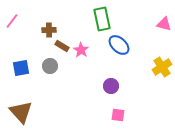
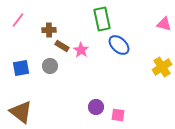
pink line: moved 6 px right, 1 px up
purple circle: moved 15 px left, 21 px down
brown triangle: rotated 10 degrees counterclockwise
